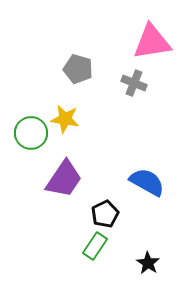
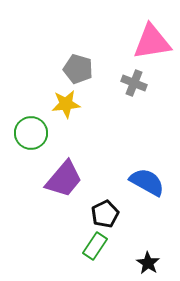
yellow star: moved 1 px right, 15 px up; rotated 16 degrees counterclockwise
purple trapezoid: rotated 6 degrees clockwise
